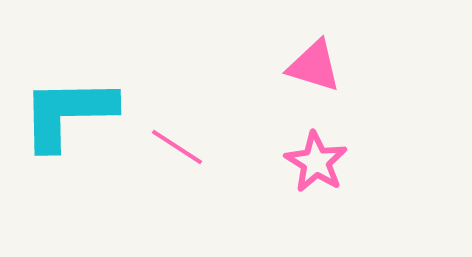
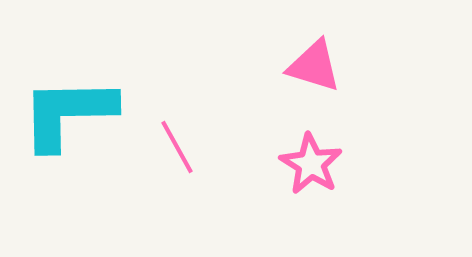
pink line: rotated 28 degrees clockwise
pink star: moved 5 px left, 2 px down
